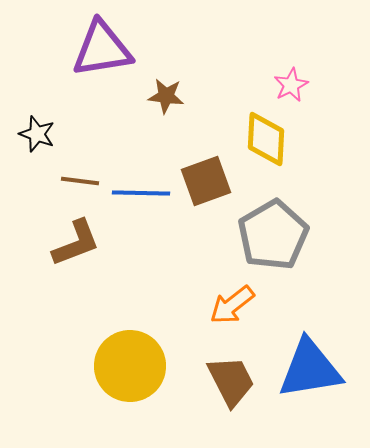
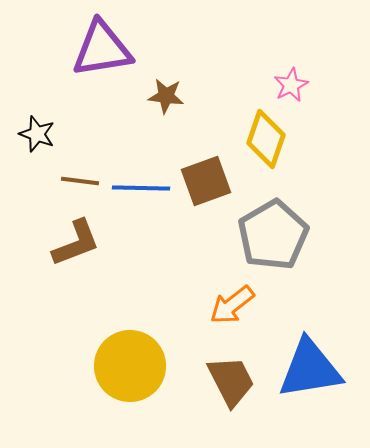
yellow diamond: rotated 16 degrees clockwise
blue line: moved 5 px up
